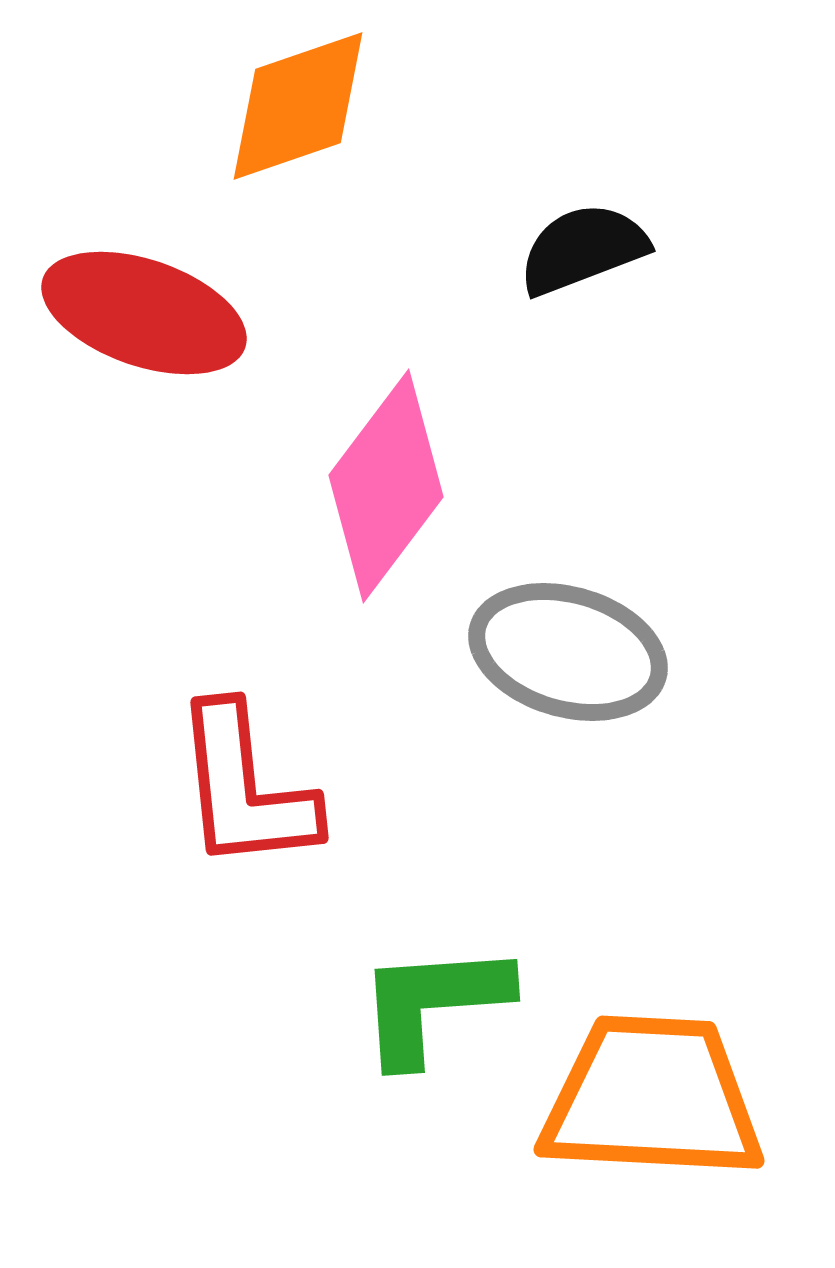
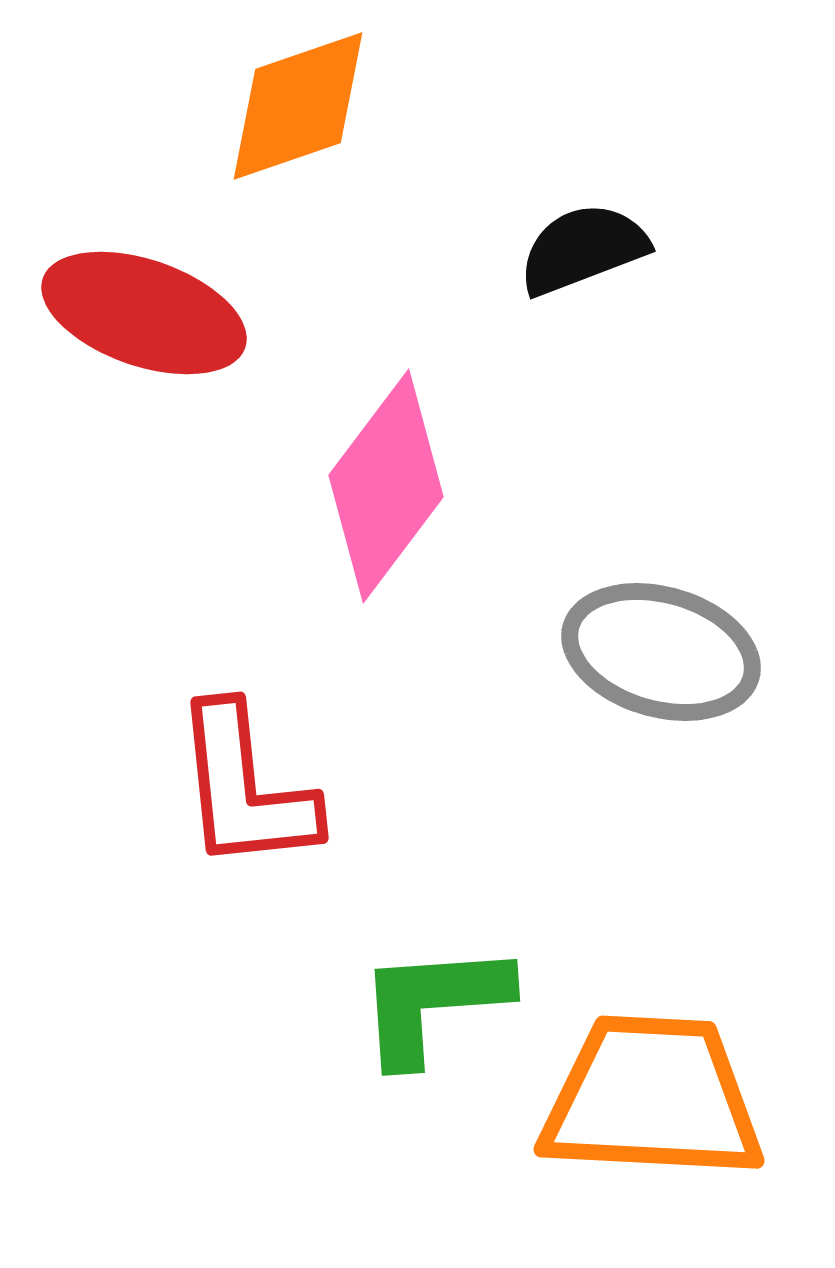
gray ellipse: moved 93 px right
